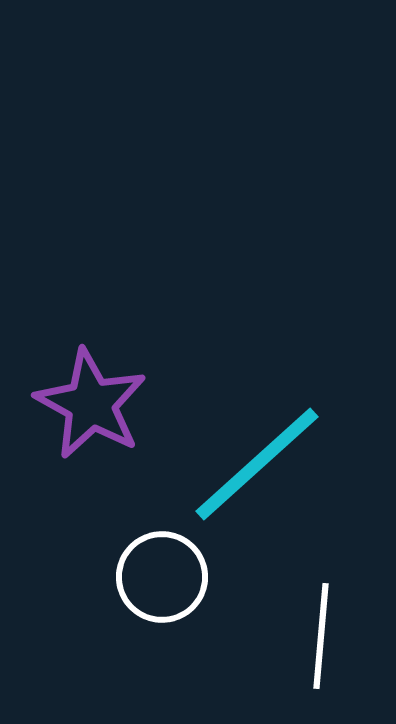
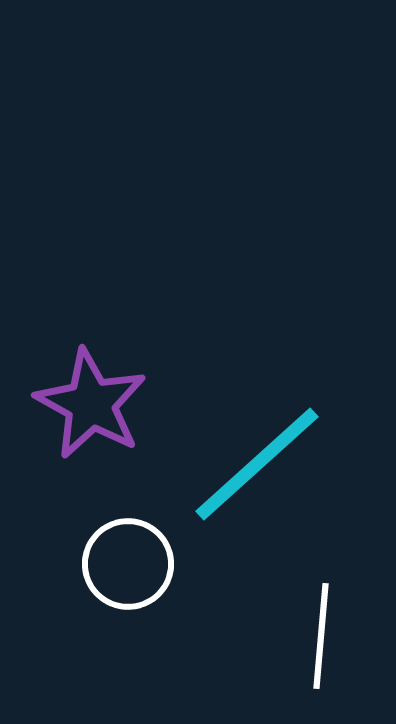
white circle: moved 34 px left, 13 px up
